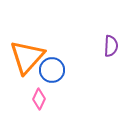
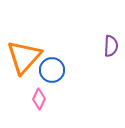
orange triangle: moved 3 px left
